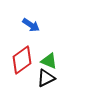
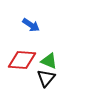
red diamond: rotated 40 degrees clockwise
black triangle: rotated 24 degrees counterclockwise
